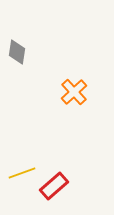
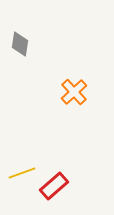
gray diamond: moved 3 px right, 8 px up
